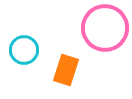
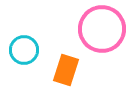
pink circle: moved 3 px left, 1 px down
